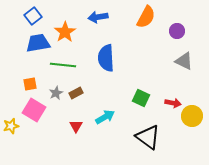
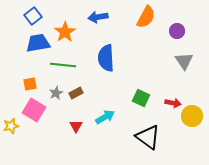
gray triangle: rotated 30 degrees clockwise
